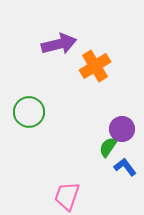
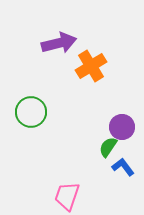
purple arrow: moved 1 px up
orange cross: moved 4 px left
green circle: moved 2 px right
purple circle: moved 2 px up
blue L-shape: moved 2 px left
